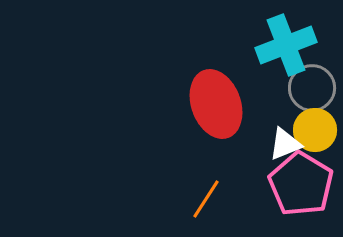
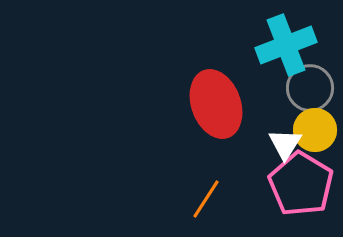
gray circle: moved 2 px left
white triangle: rotated 36 degrees counterclockwise
